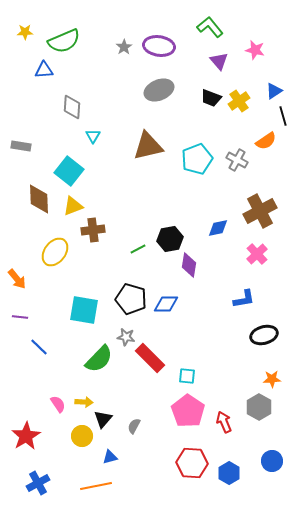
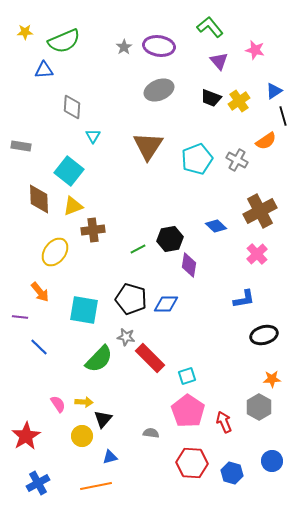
brown triangle at (148, 146): rotated 44 degrees counterclockwise
blue diamond at (218, 228): moved 2 px left, 2 px up; rotated 55 degrees clockwise
orange arrow at (17, 279): moved 23 px right, 13 px down
cyan square at (187, 376): rotated 24 degrees counterclockwise
gray semicircle at (134, 426): moved 17 px right, 7 px down; rotated 70 degrees clockwise
blue hexagon at (229, 473): moved 3 px right; rotated 15 degrees counterclockwise
